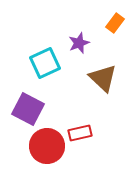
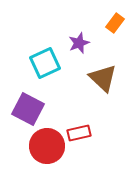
red rectangle: moved 1 px left
